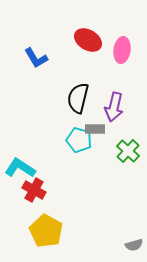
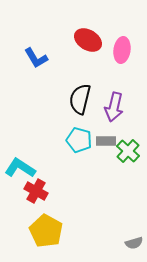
black semicircle: moved 2 px right, 1 px down
gray rectangle: moved 11 px right, 12 px down
red cross: moved 2 px right, 1 px down
gray semicircle: moved 2 px up
